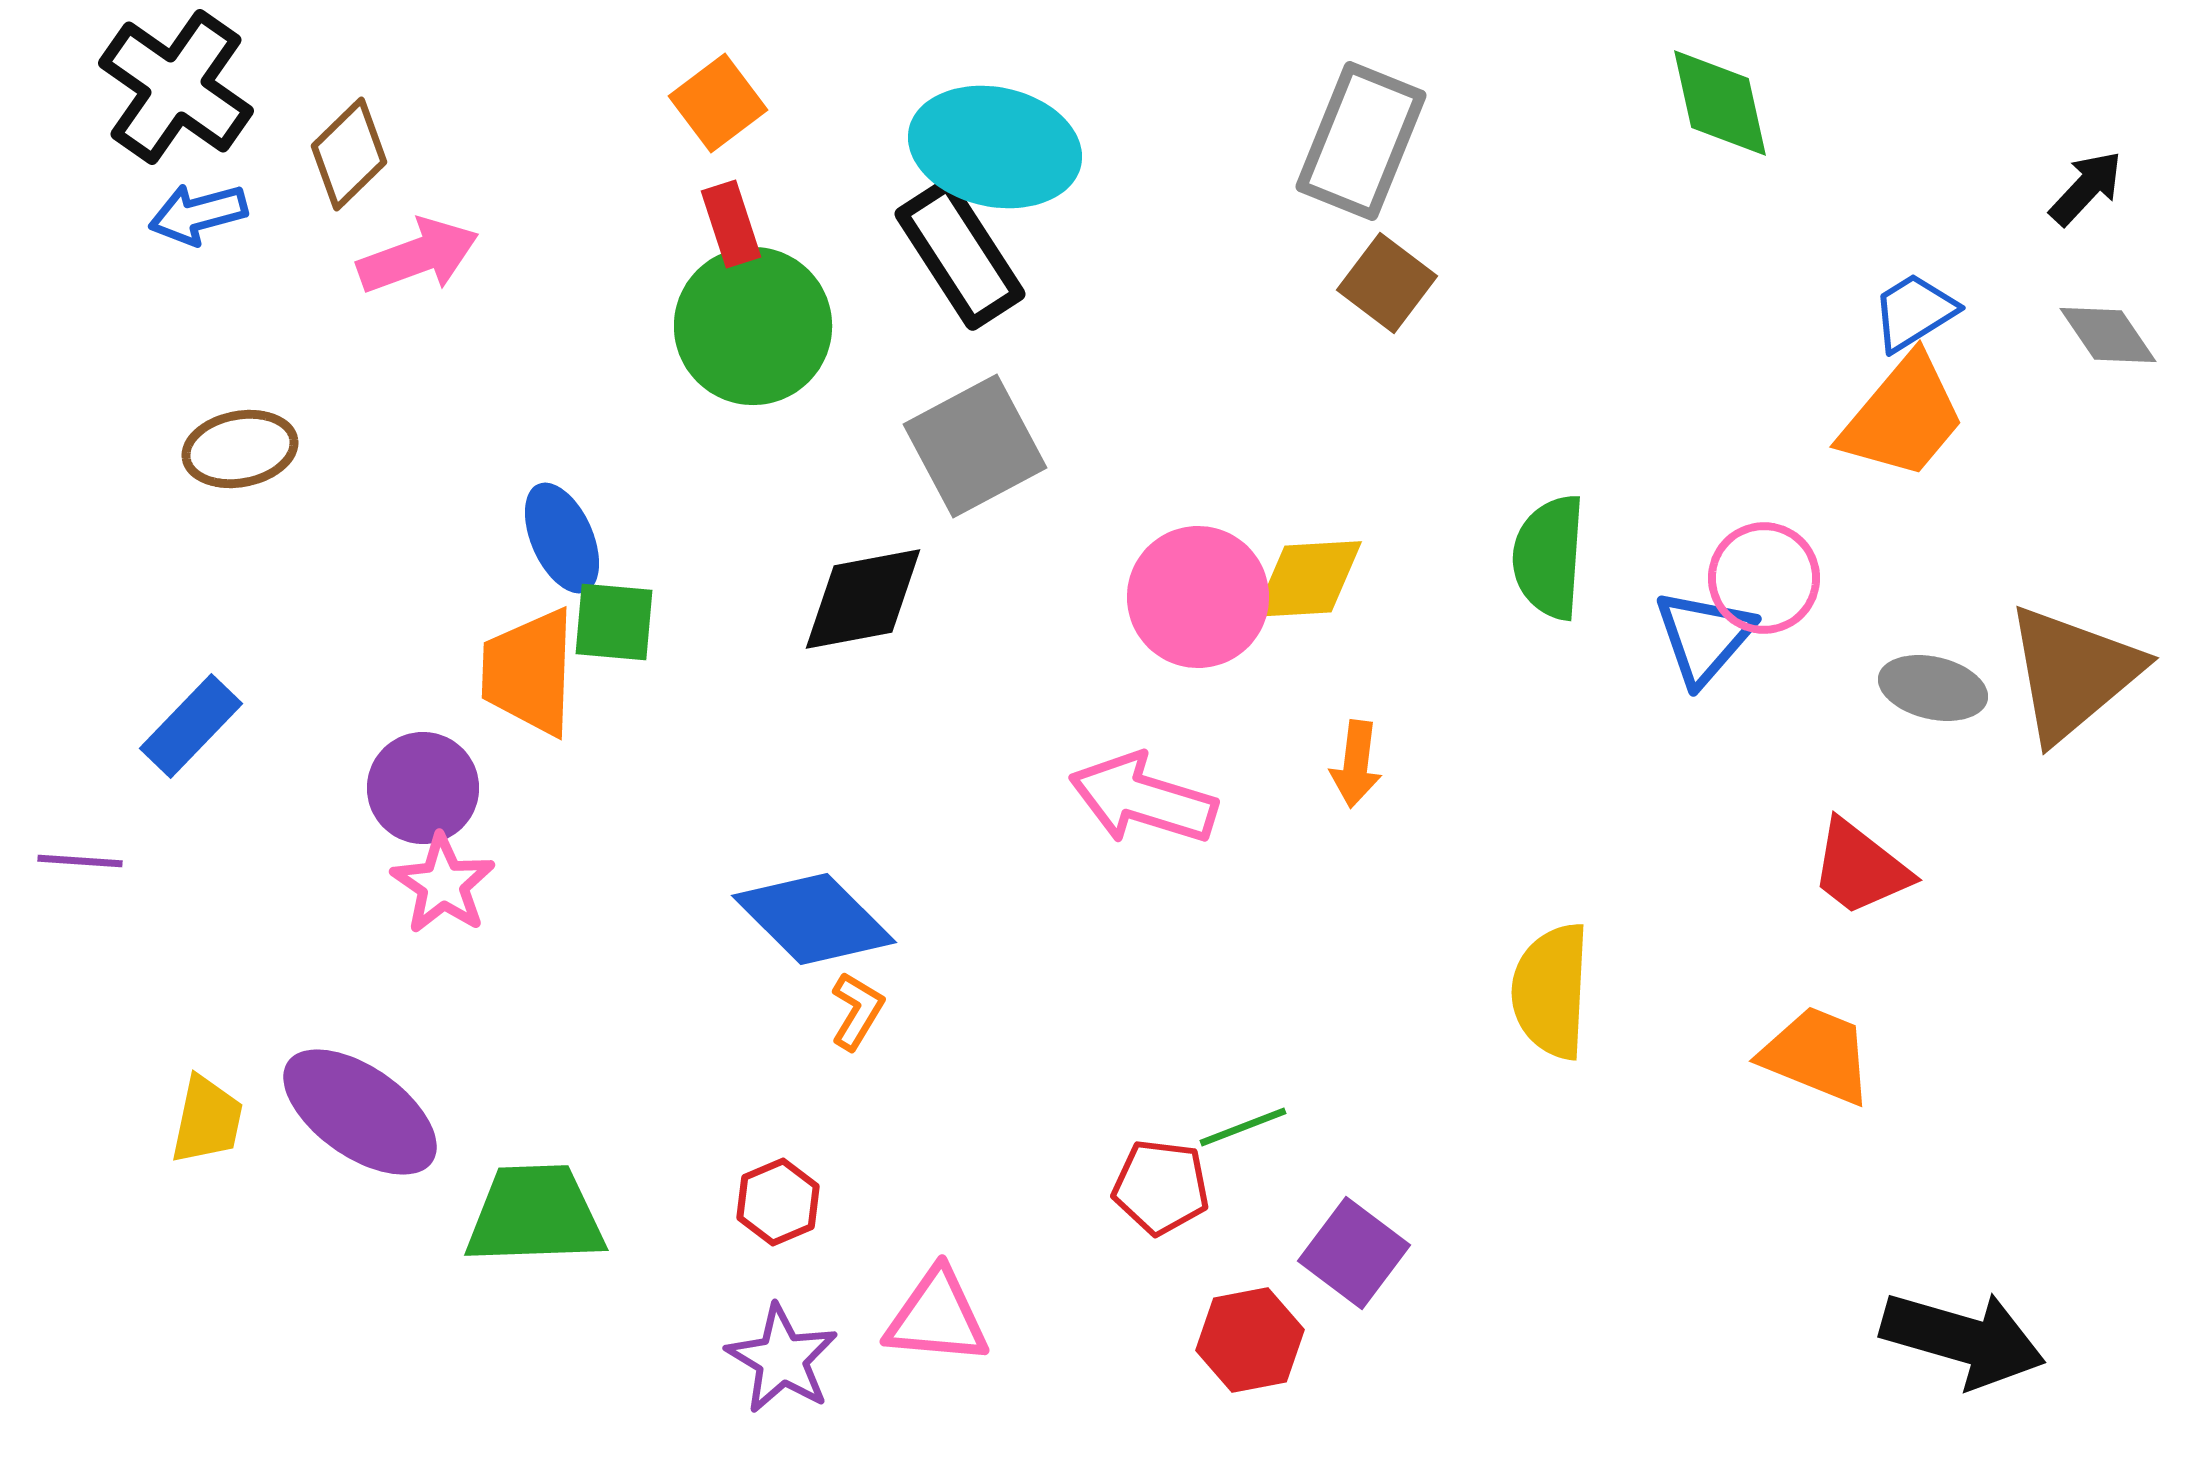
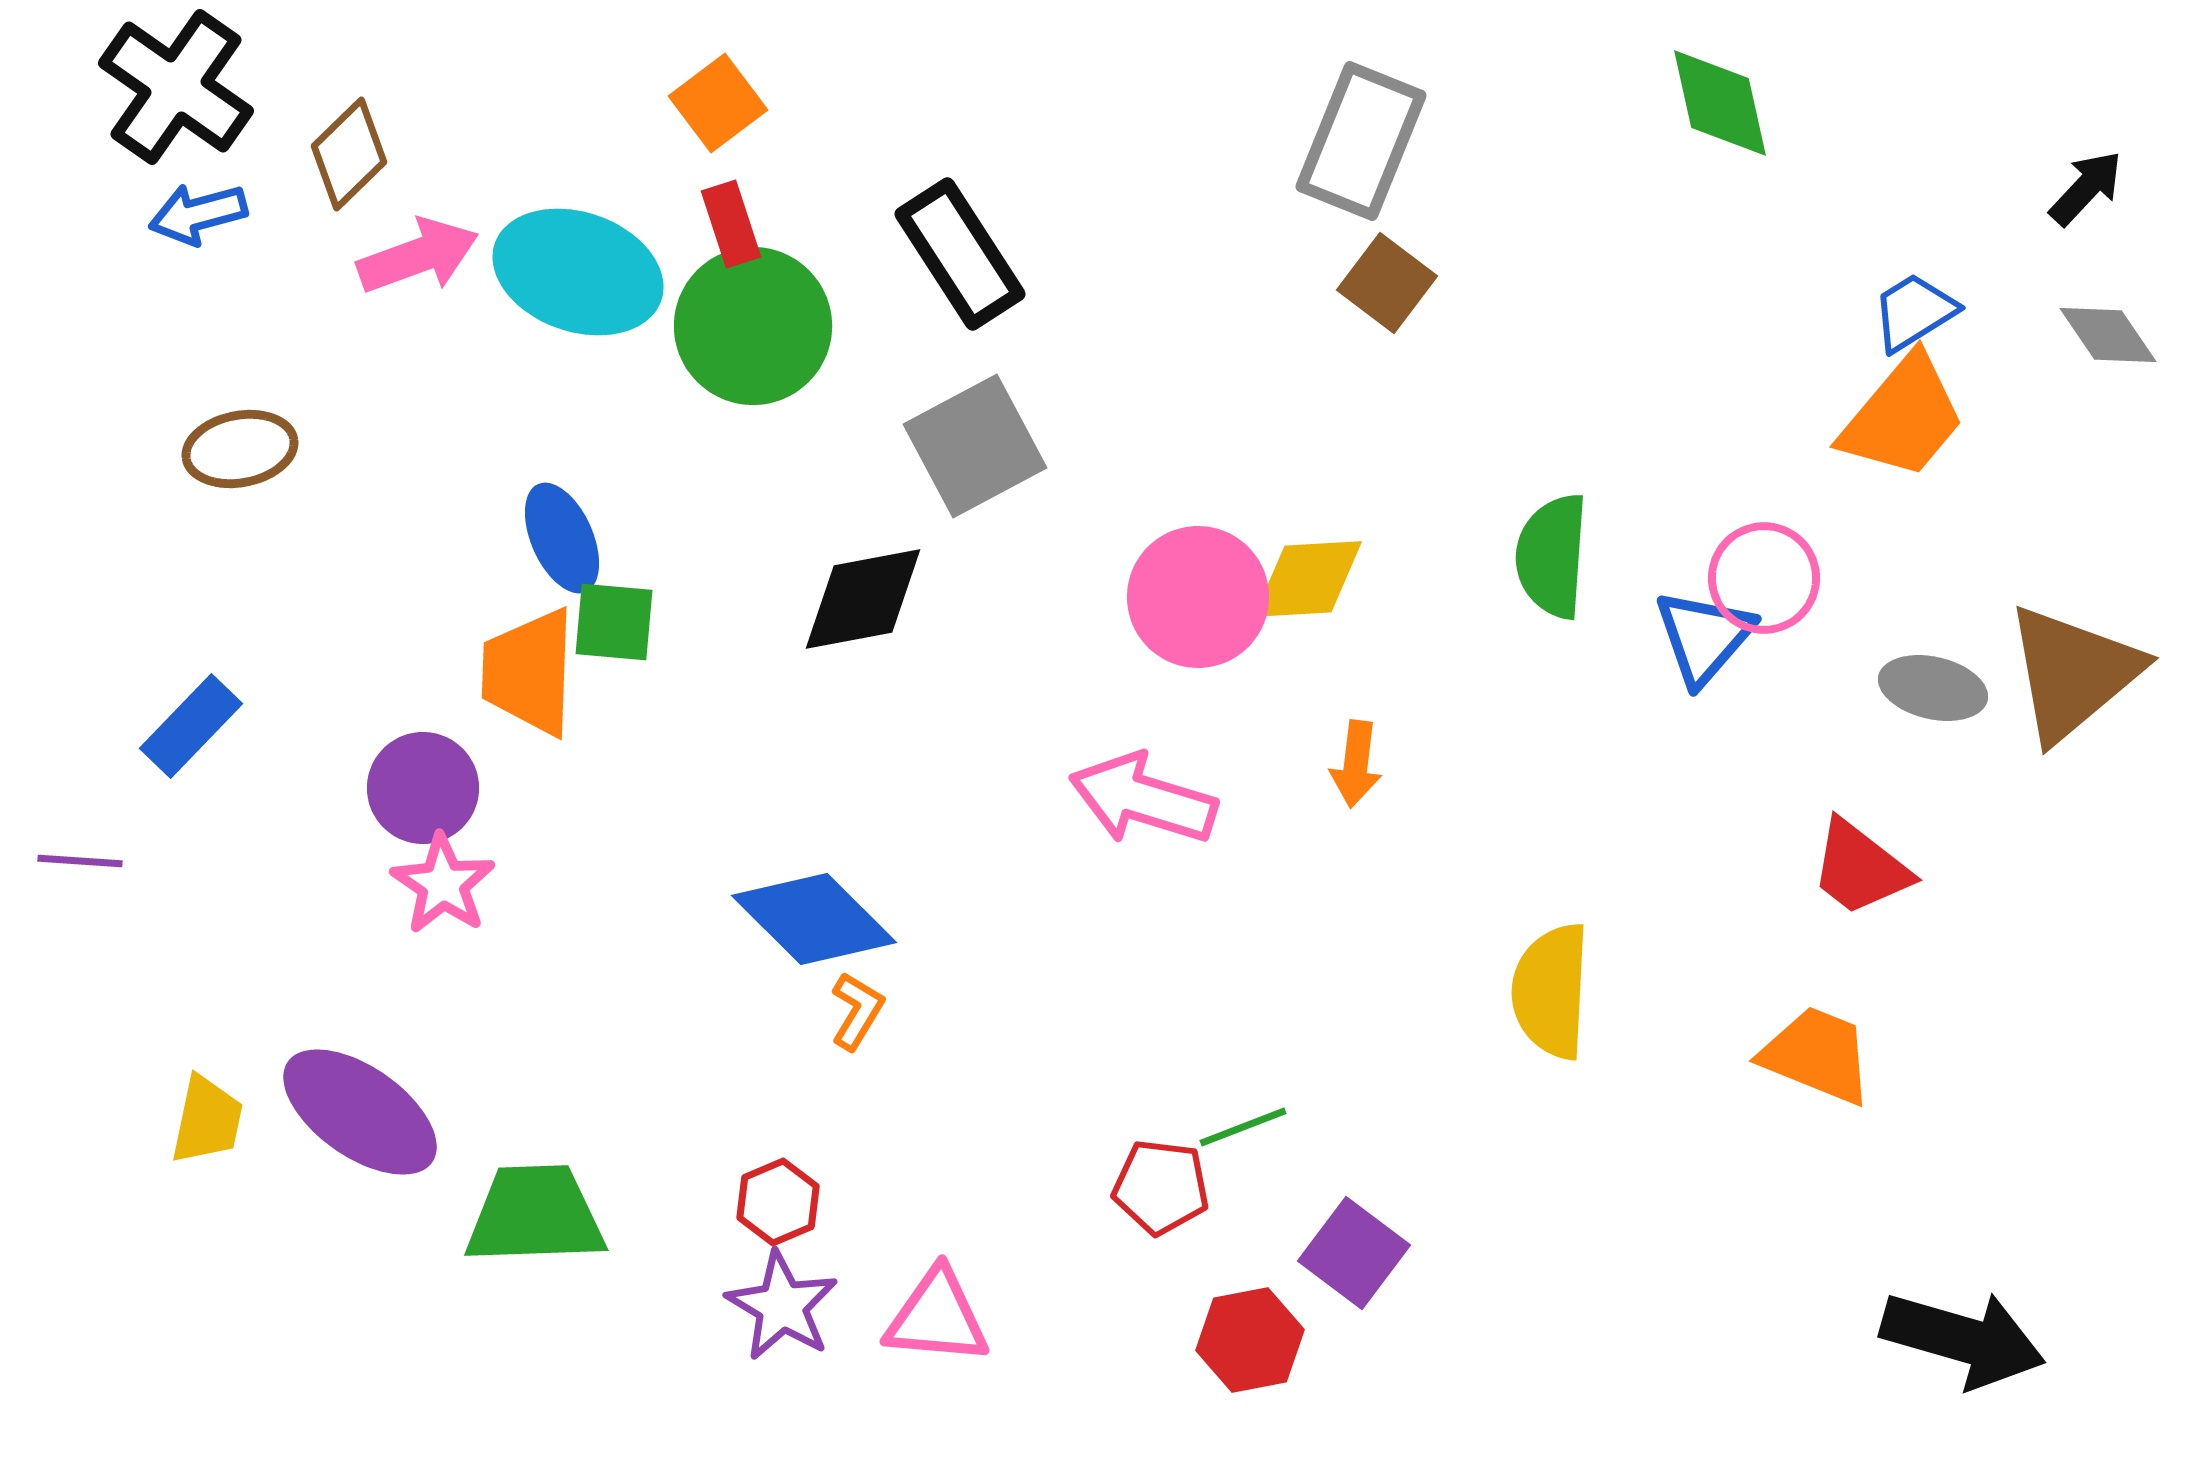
cyan ellipse at (995, 147): moved 417 px left, 125 px down; rotated 7 degrees clockwise
green semicircle at (1549, 557): moved 3 px right, 1 px up
purple star at (782, 1359): moved 53 px up
